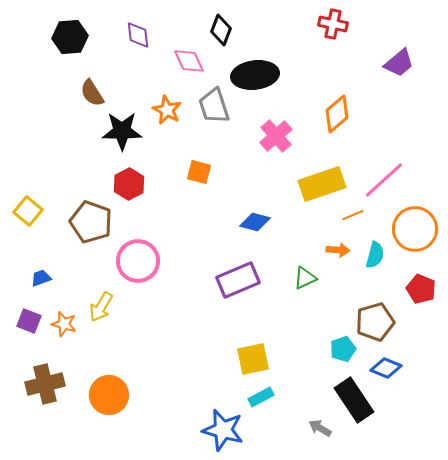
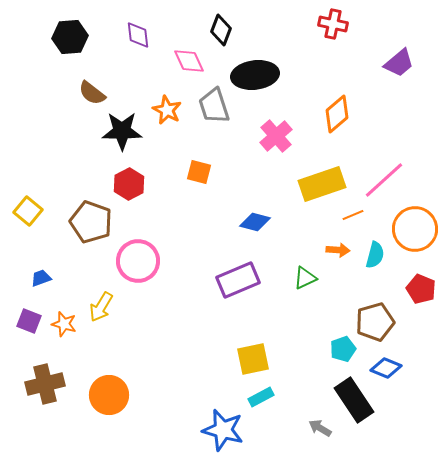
brown semicircle at (92, 93): rotated 20 degrees counterclockwise
